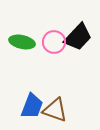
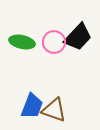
brown triangle: moved 1 px left
